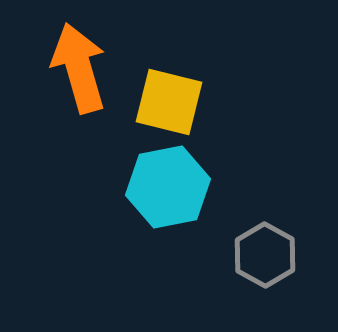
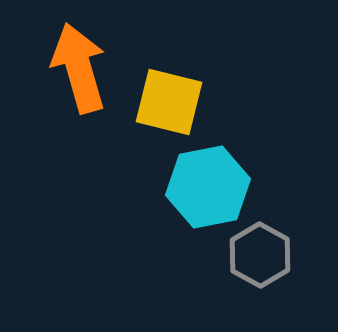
cyan hexagon: moved 40 px right
gray hexagon: moved 5 px left
